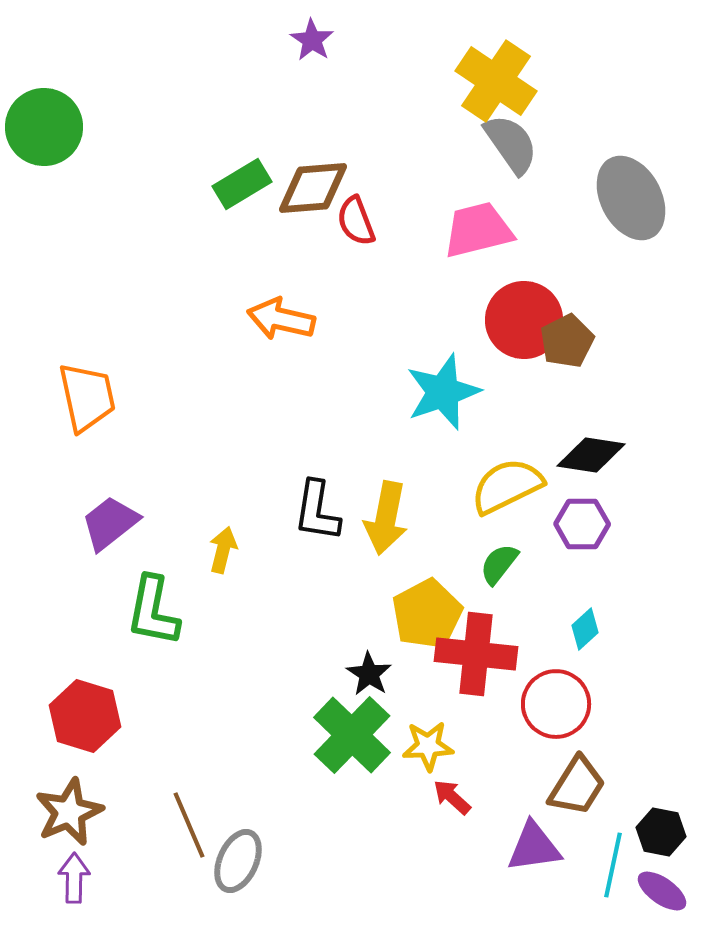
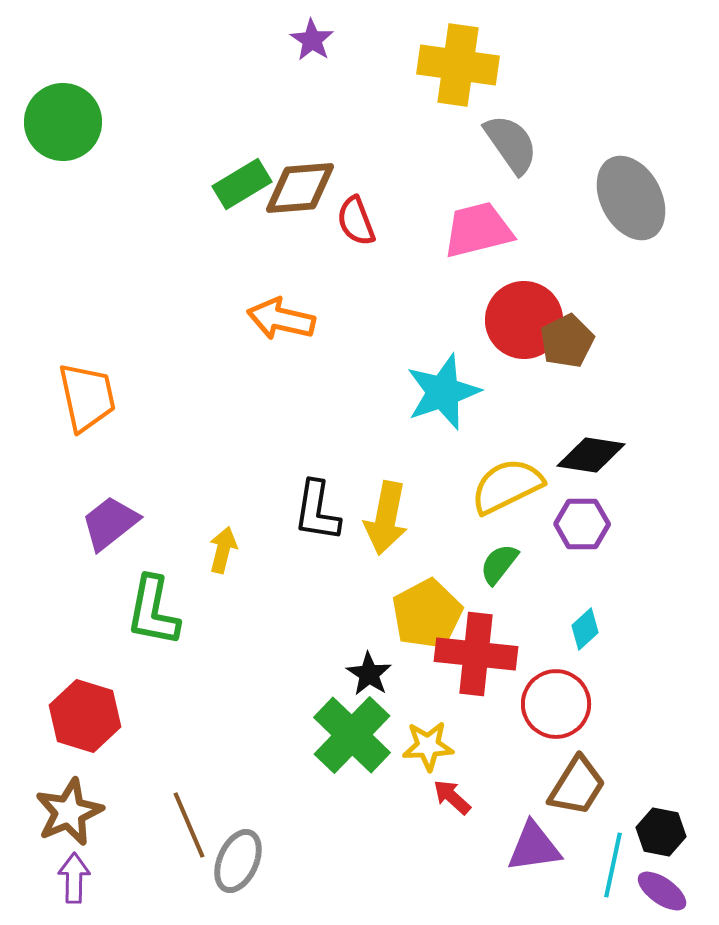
yellow cross at (496, 81): moved 38 px left, 16 px up; rotated 26 degrees counterclockwise
green circle at (44, 127): moved 19 px right, 5 px up
brown diamond at (313, 188): moved 13 px left
